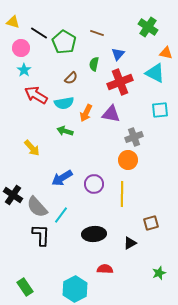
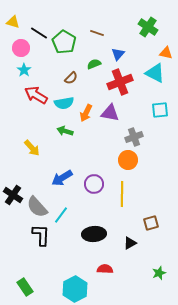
green semicircle: rotated 56 degrees clockwise
purple triangle: moved 1 px left, 1 px up
